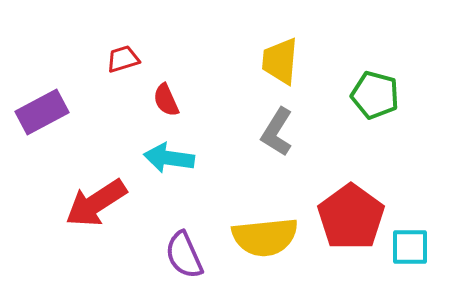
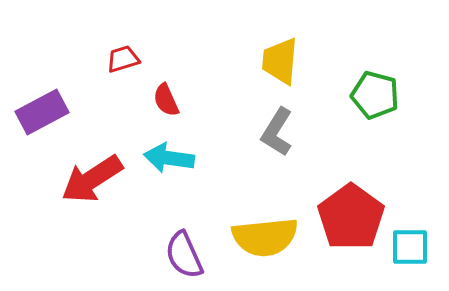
red arrow: moved 4 px left, 24 px up
